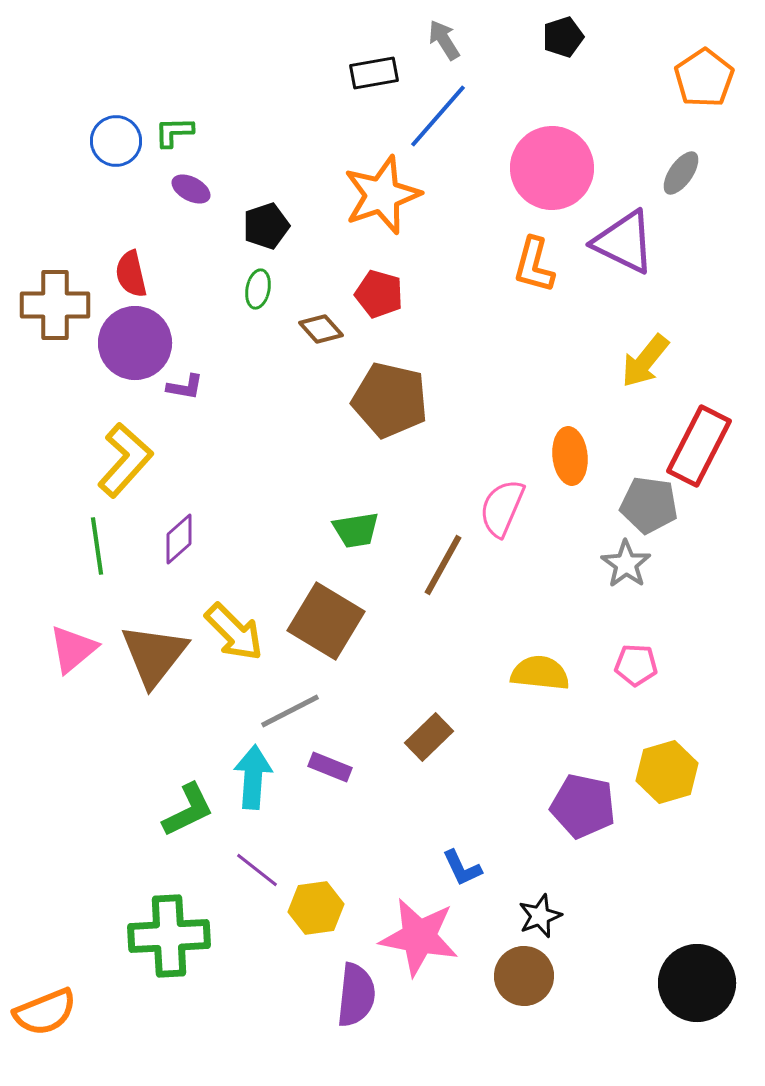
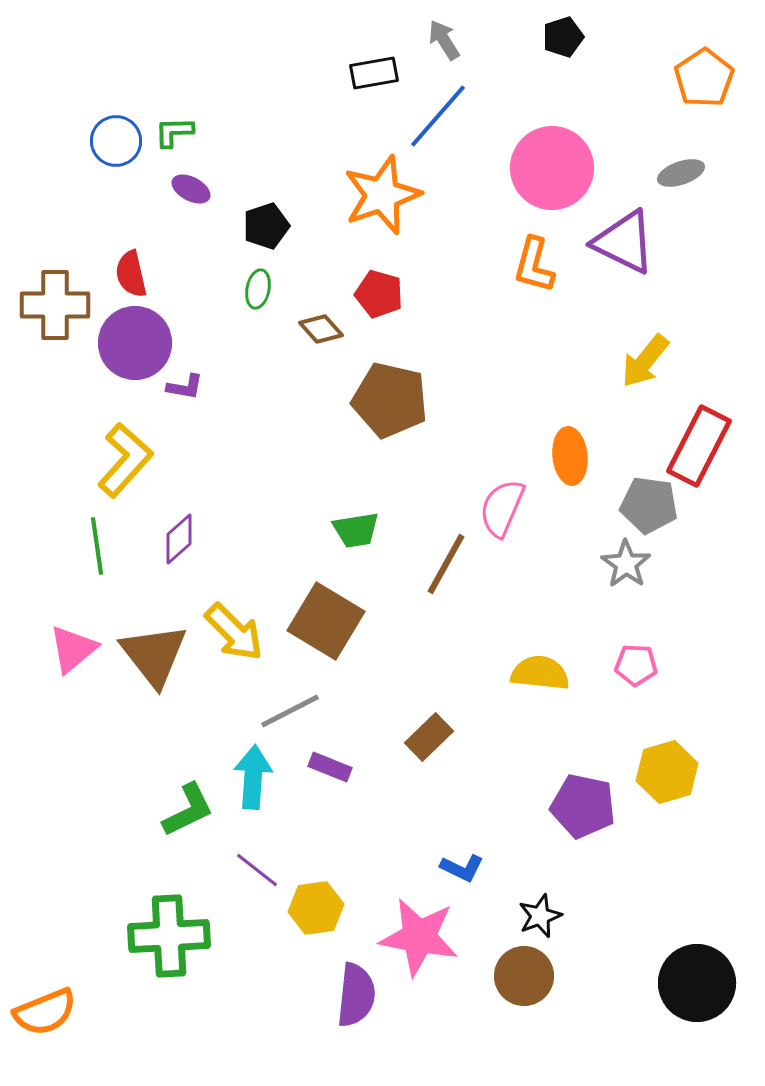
gray ellipse at (681, 173): rotated 36 degrees clockwise
brown line at (443, 565): moved 3 px right, 1 px up
brown triangle at (154, 655): rotated 16 degrees counterclockwise
blue L-shape at (462, 868): rotated 39 degrees counterclockwise
